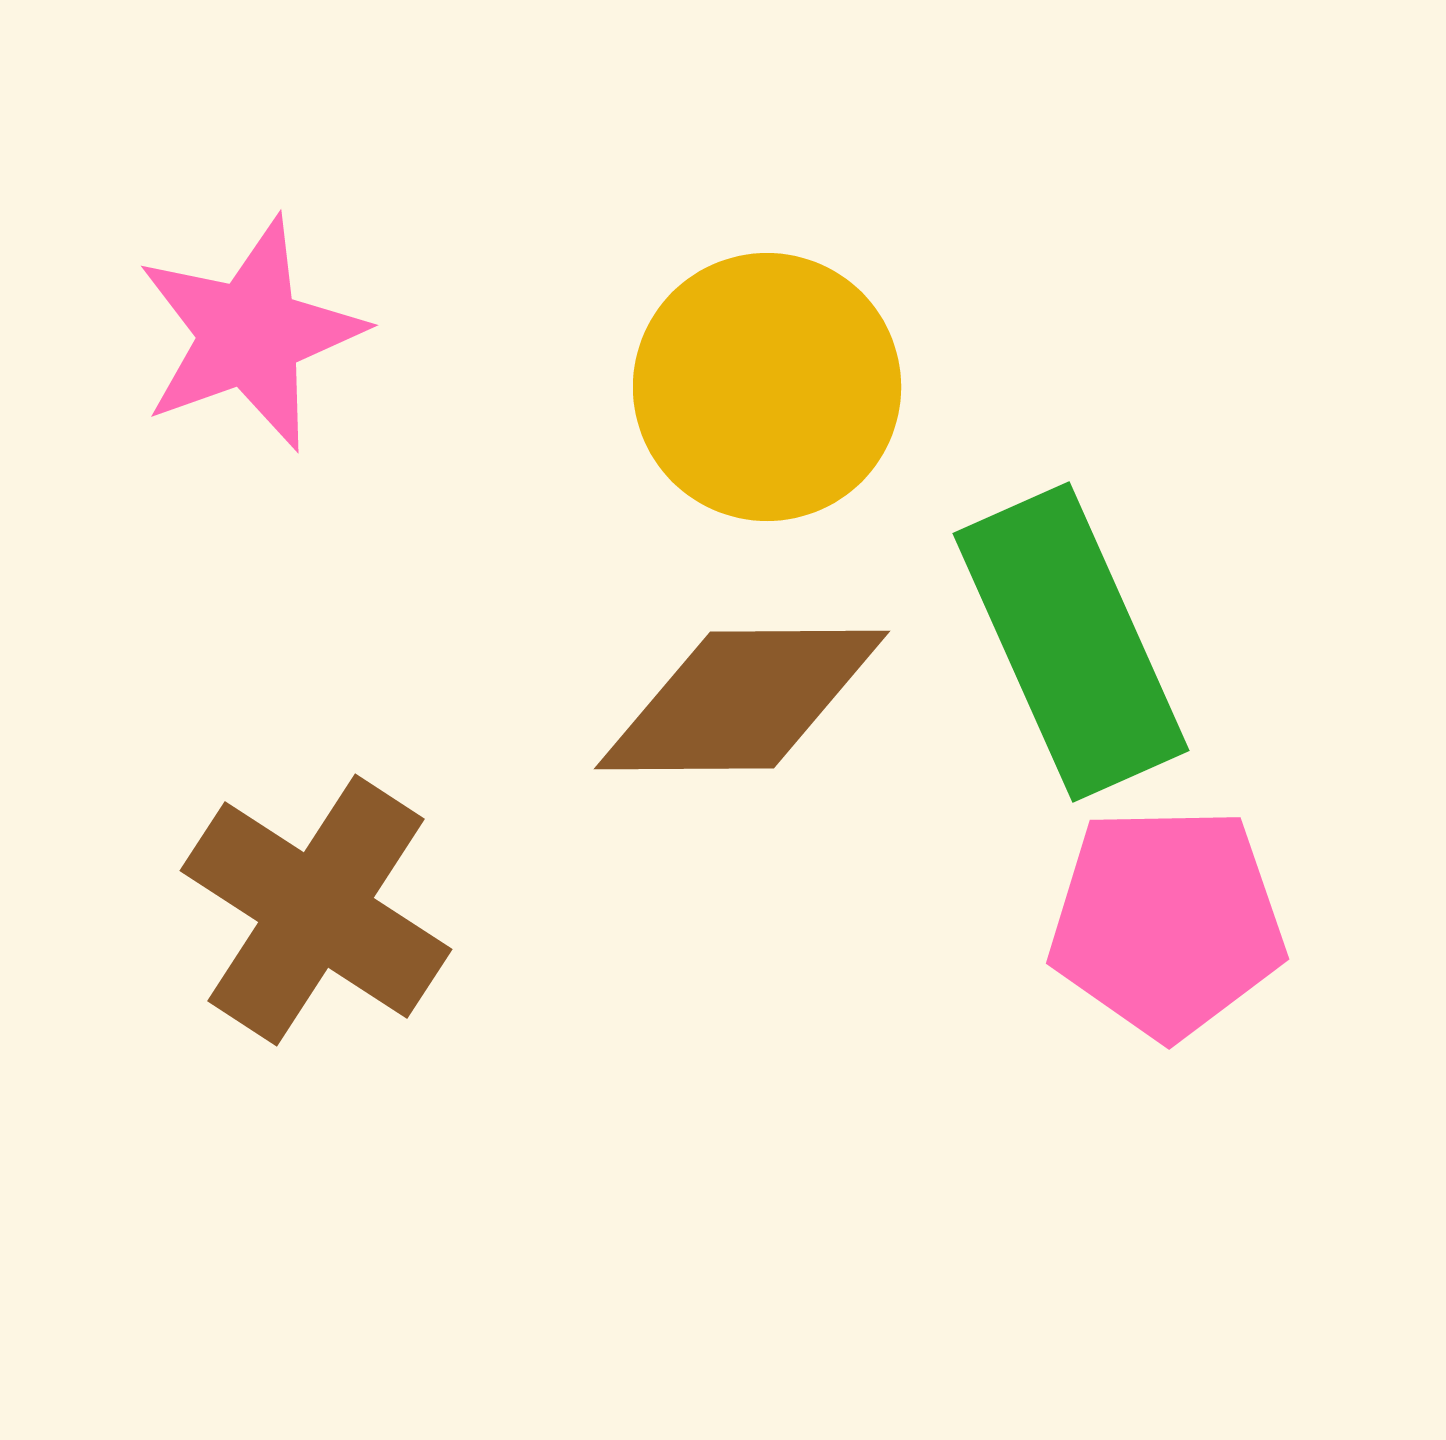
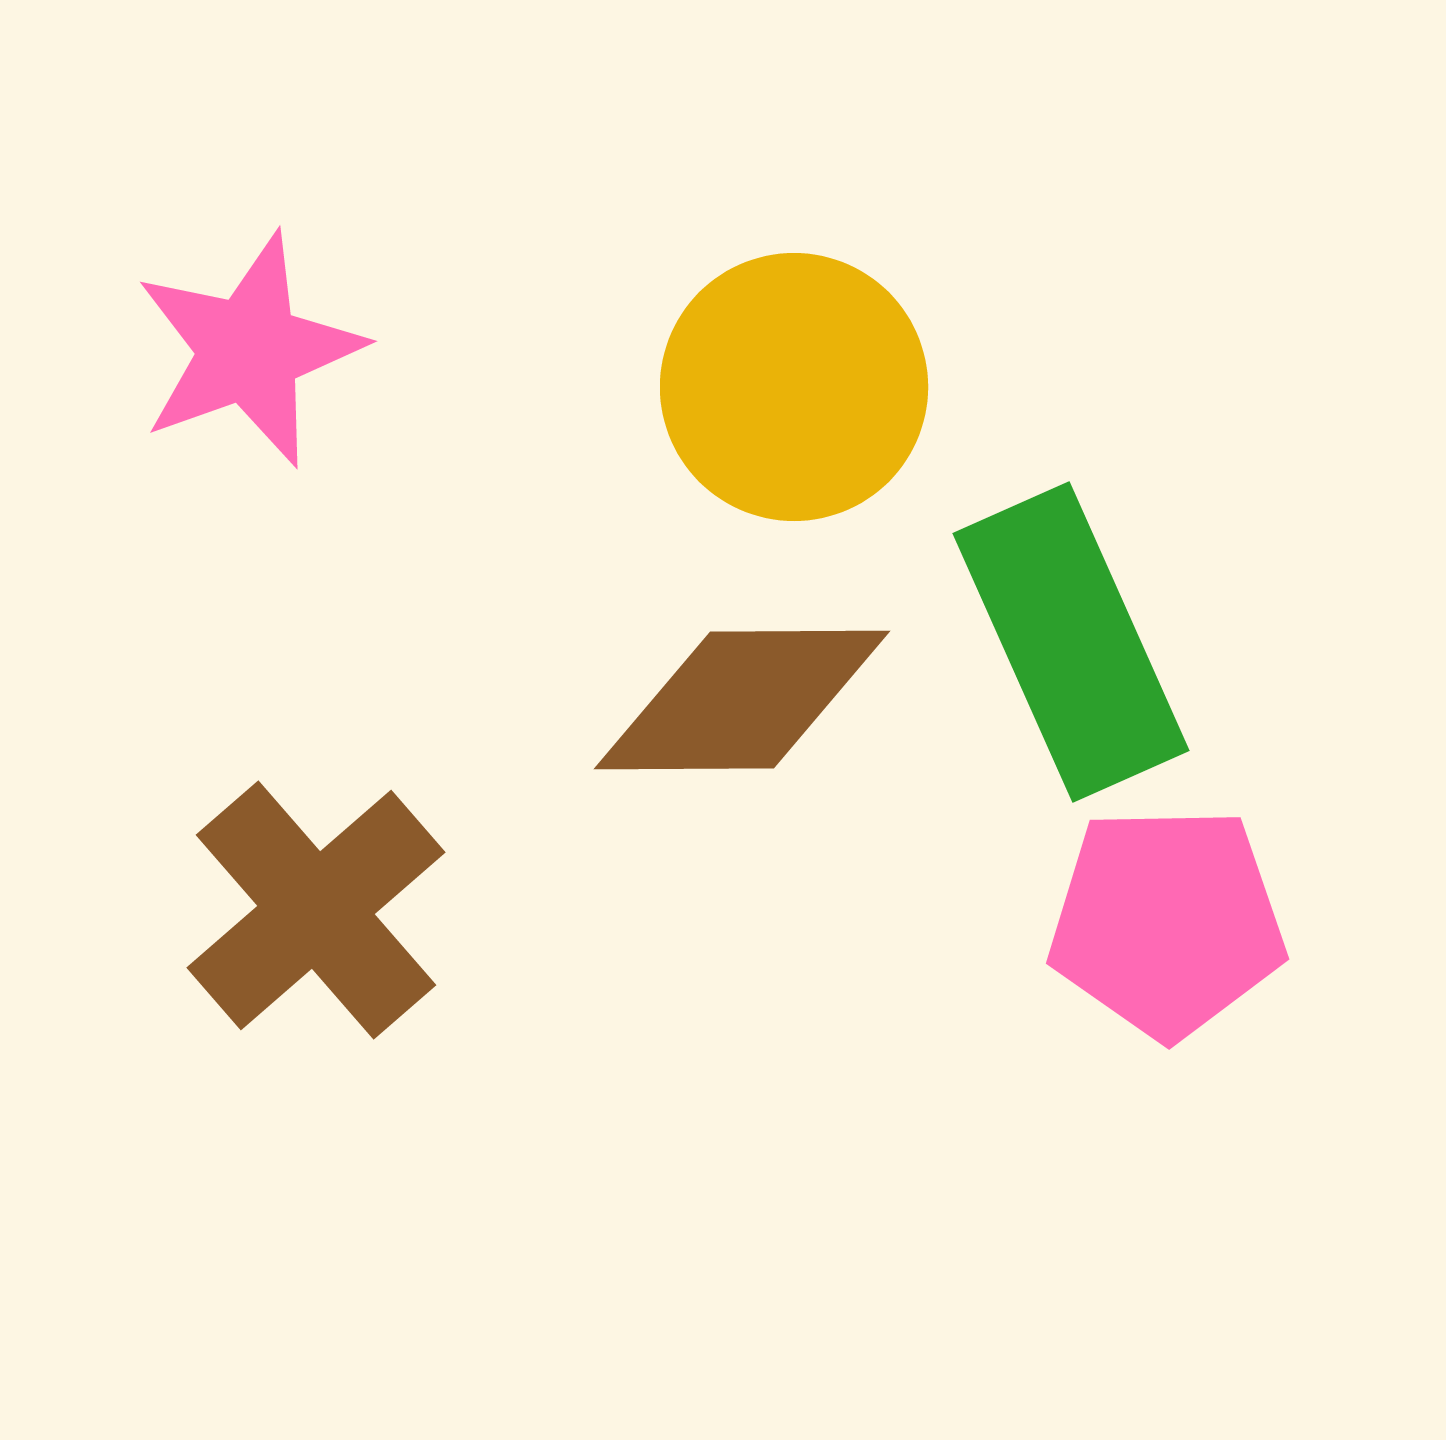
pink star: moved 1 px left, 16 px down
yellow circle: moved 27 px right
brown cross: rotated 16 degrees clockwise
